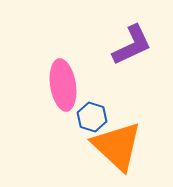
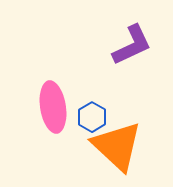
pink ellipse: moved 10 px left, 22 px down
blue hexagon: rotated 12 degrees clockwise
